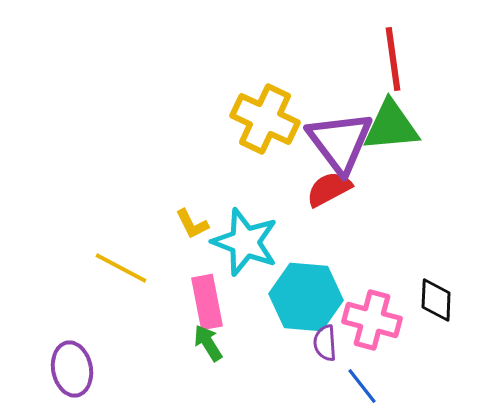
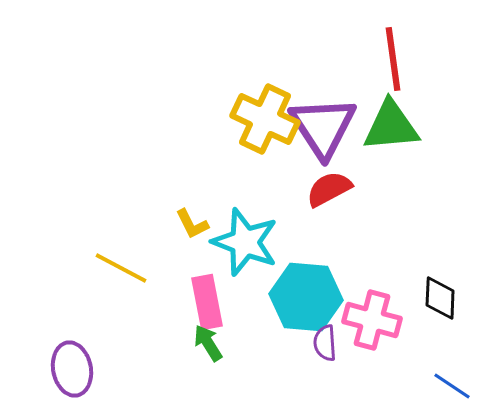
purple triangle: moved 17 px left, 15 px up; rotated 4 degrees clockwise
black diamond: moved 4 px right, 2 px up
blue line: moved 90 px right; rotated 18 degrees counterclockwise
